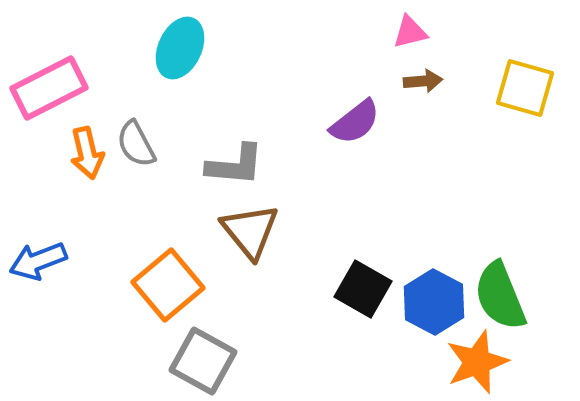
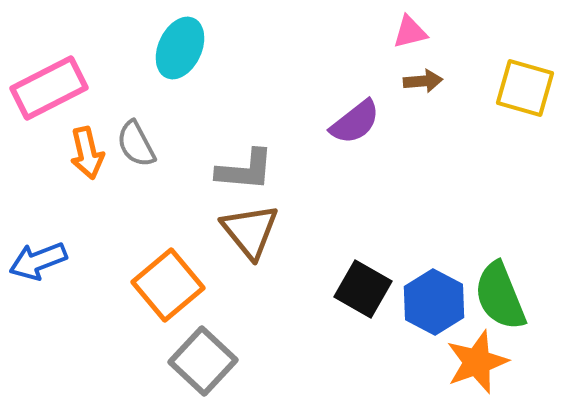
gray L-shape: moved 10 px right, 5 px down
gray square: rotated 14 degrees clockwise
